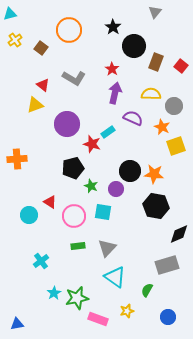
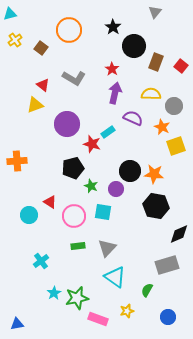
orange cross at (17, 159): moved 2 px down
